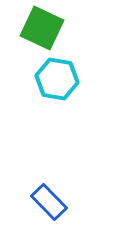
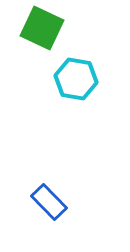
cyan hexagon: moved 19 px right
